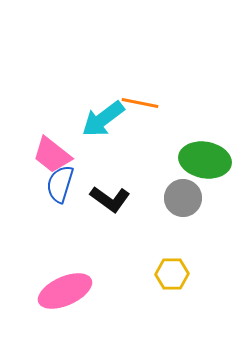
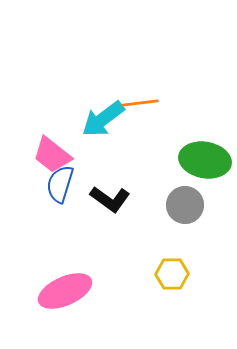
orange line: rotated 18 degrees counterclockwise
gray circle: moved 2 px right, 7 px down
